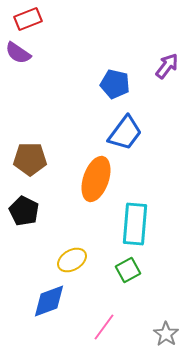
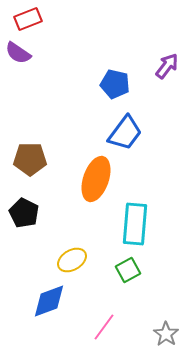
black pentagon: moved 2 px down
